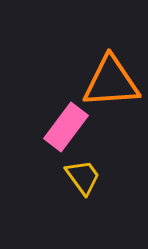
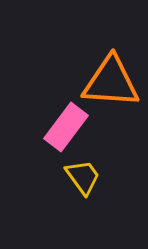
orange triangle: rotated 8 degrees clockwise
